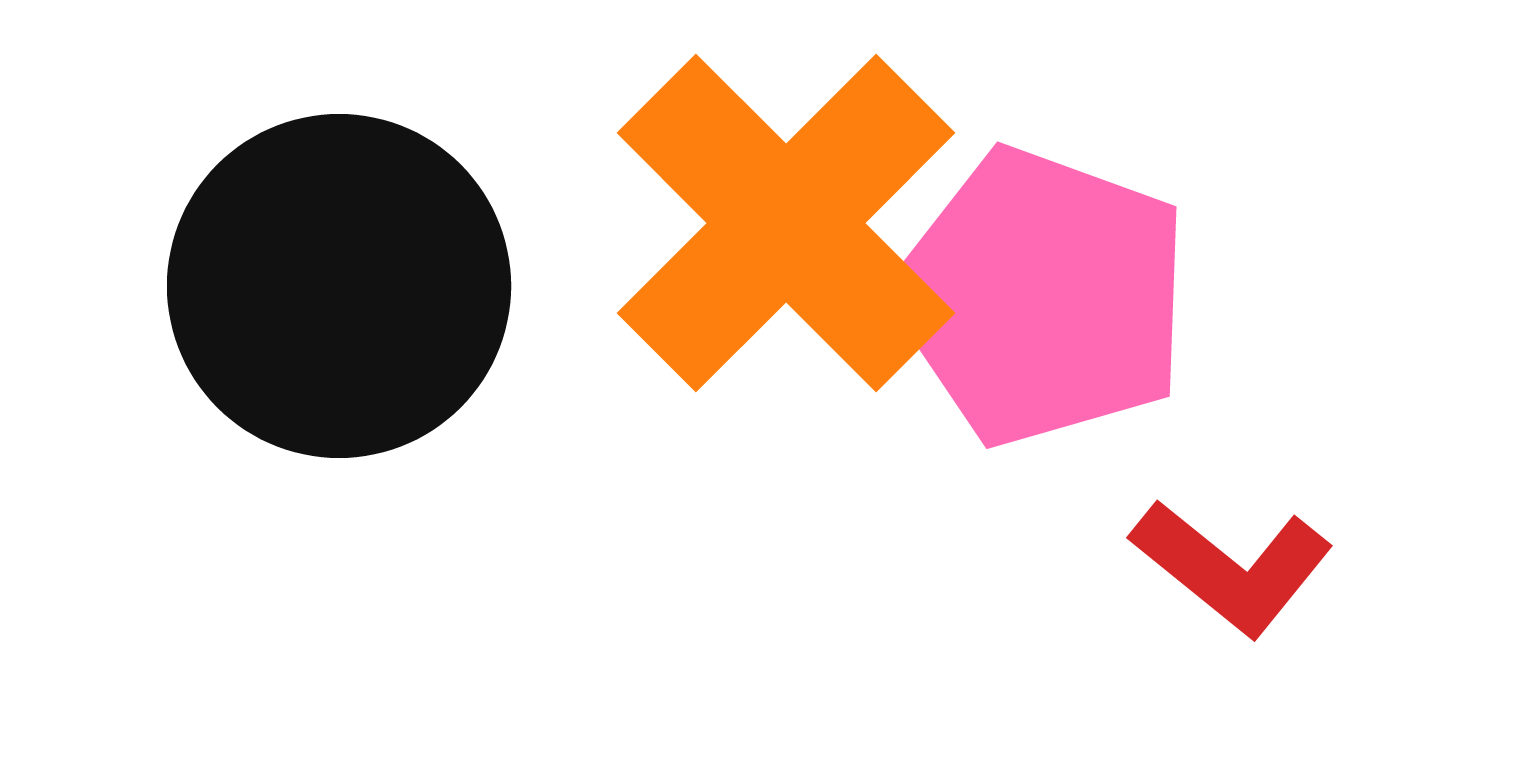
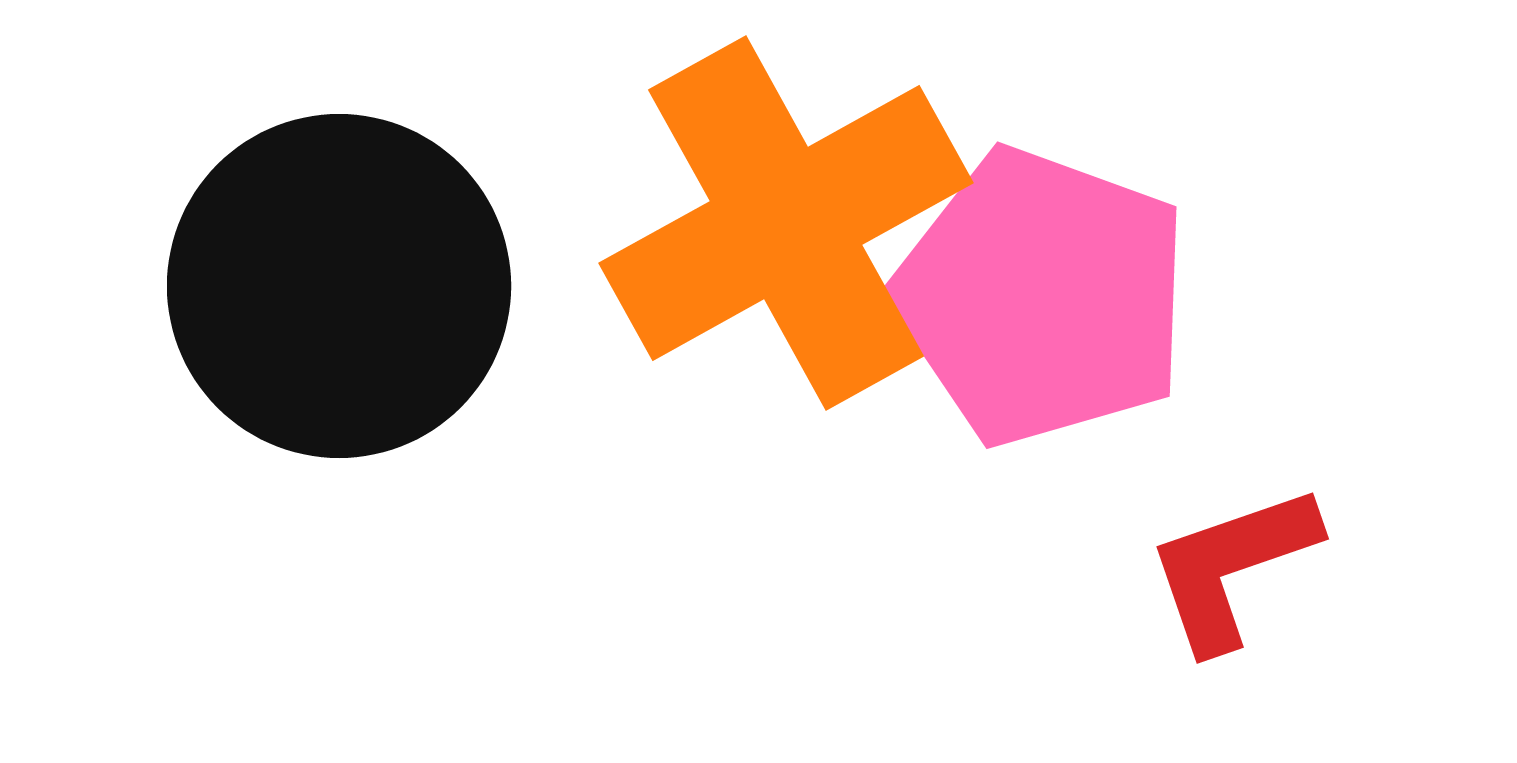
orange cross: rotated 16 degrees clockwise
red L-shape: rotated 122 degrees clockwise
